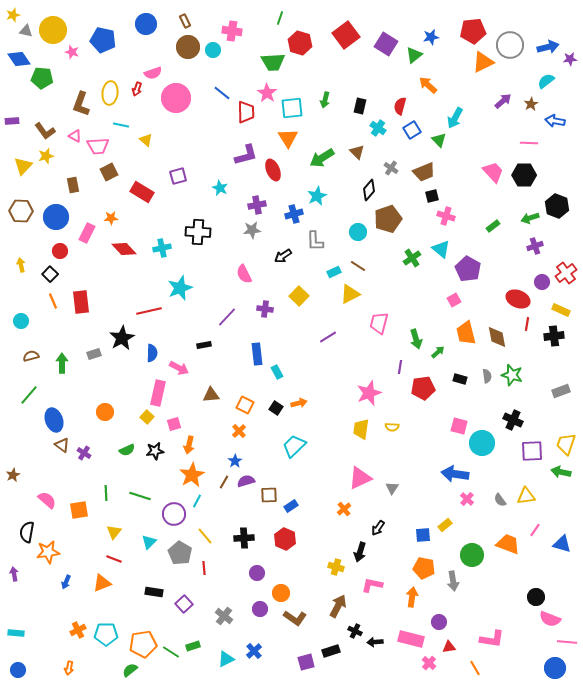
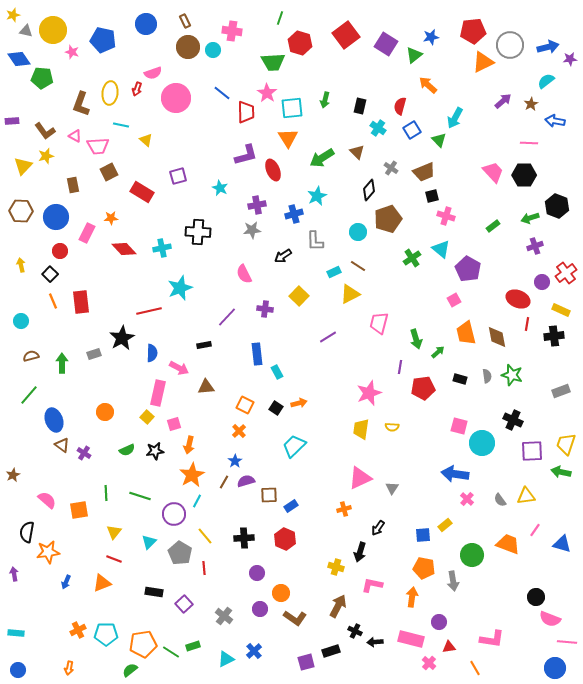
brown triangle at (211, 395): moved 5 px left, 8 px up
orange cross at (344, 509): rotated 24 degrees clockwise
